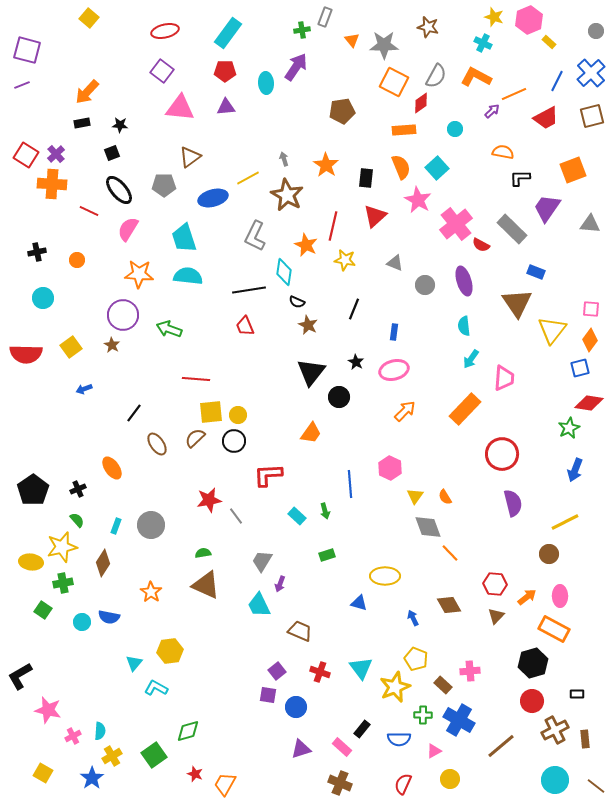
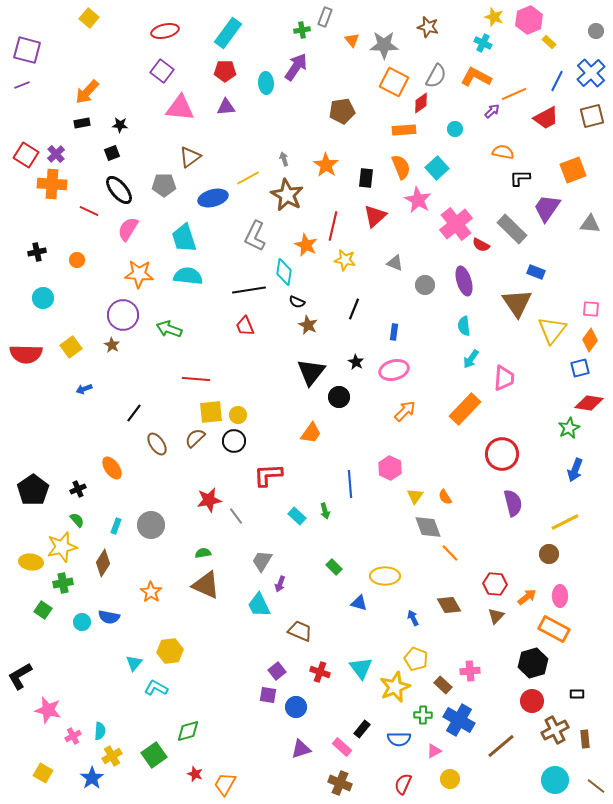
green rectangle at (327, 555): moved 7 px right, 12 px down; rotated 63 degrees clockwise
